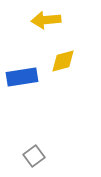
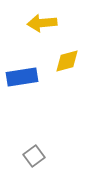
yellow arrow: moved 4 px left, 3 px down
yellow diamond: moved 4 px right
